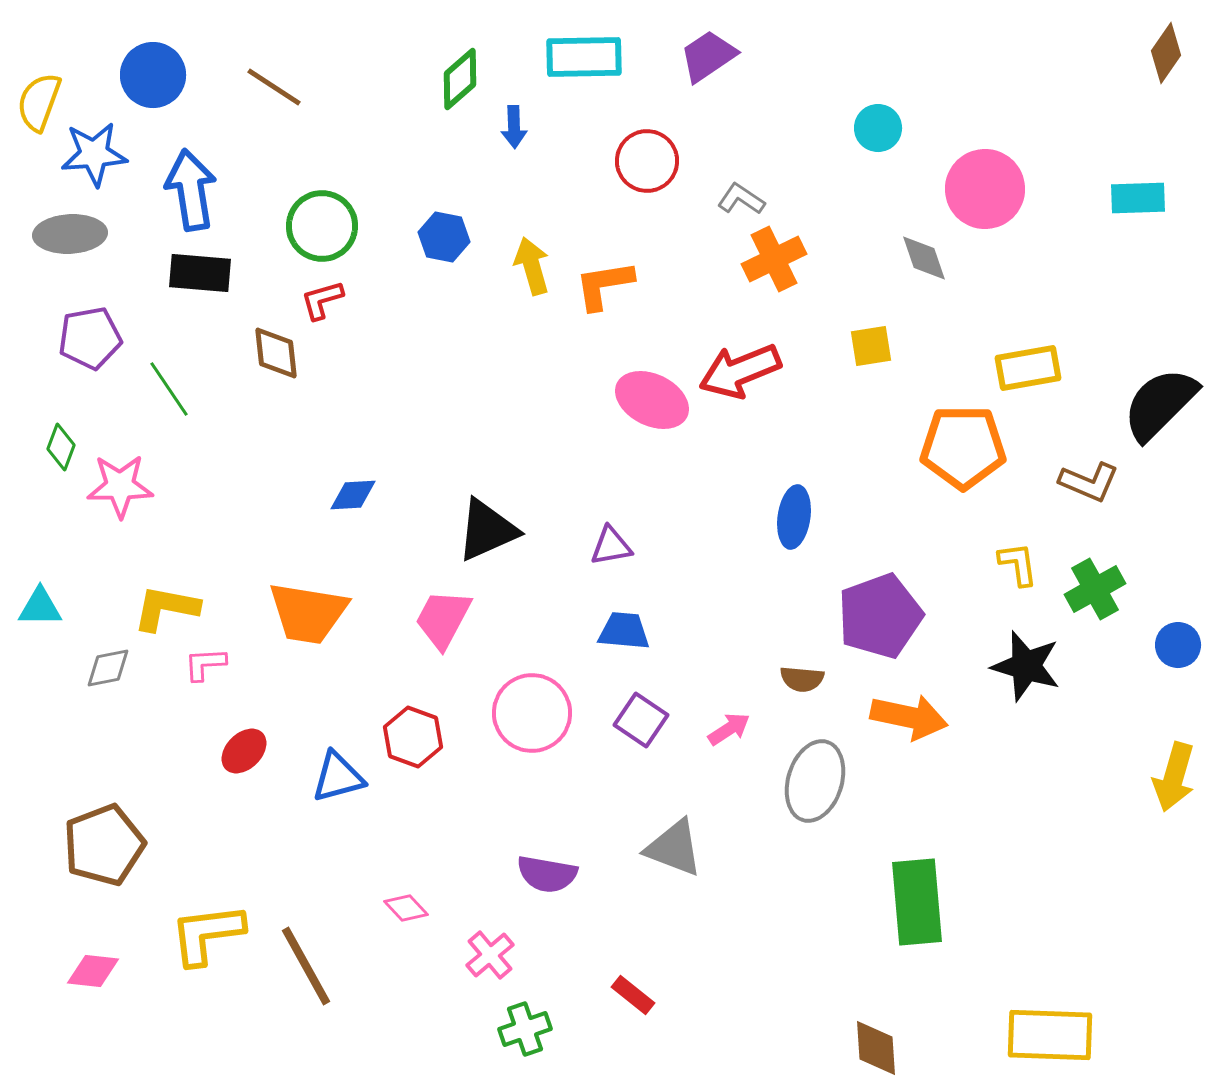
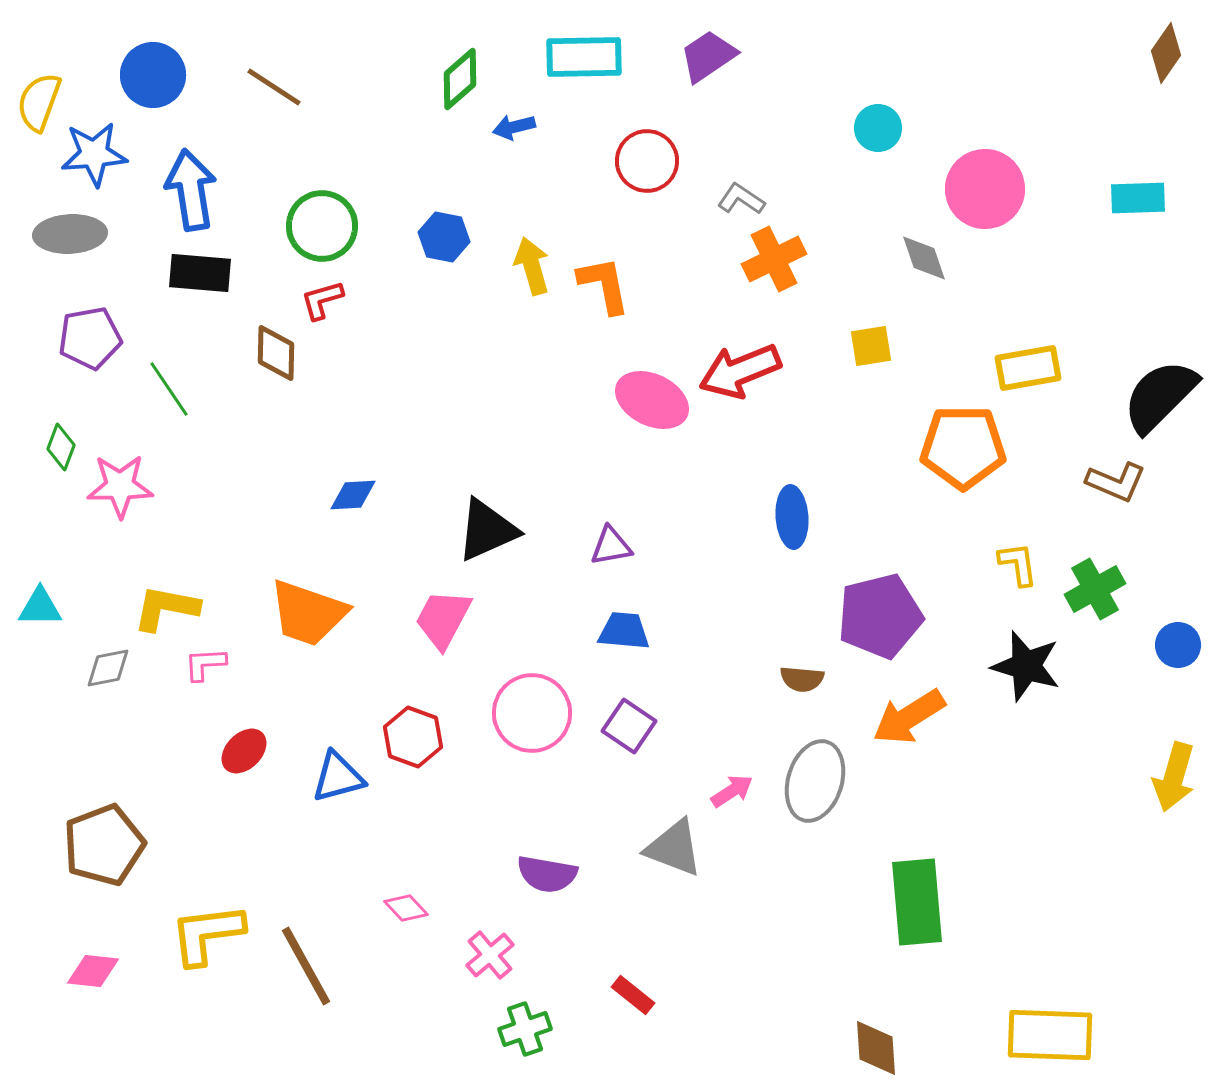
blue arrow at (514, 127): rotated 78 degrees clockwise
orange L-shape at (604, 285): rotated 88 degrees clockwise
brown diamond at (276, 353): rotated 8 degrees clockwise
black semicircle at (1160, 404): moved 8 px up
brown L-shape at (1089, 482): moved 27 px right
blue ellipse at (794, 517): moved 2 px left; rotated 12 degrees counterclockwise
orange trapezoid at (308, 613): rotated 10 degrees clockwise
purple pentagon at (880, 616): rotated 6 degrees clockwise
orange arrow at (909, 717): rotated 136 degrees clockwise
purple square at (641, 720): moved 12 px left, 6 px down
pink arrow at (729, 729): moved 3 px right, 62 px down
